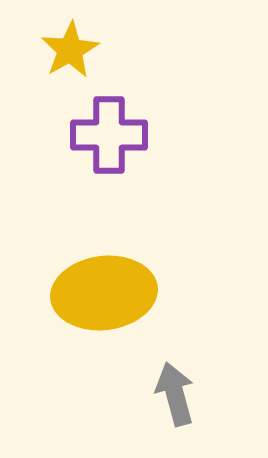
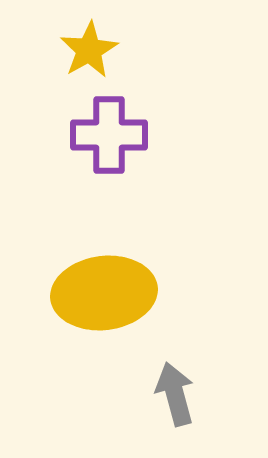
yellow star: moved 19 px right
